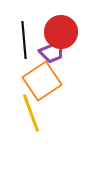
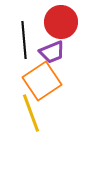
red circle: moved 10 px up
